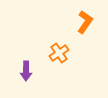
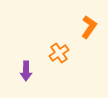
orange L-shape: moved 4 px right, 5 px down
